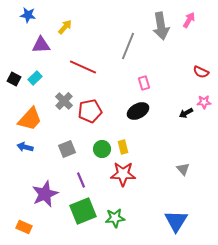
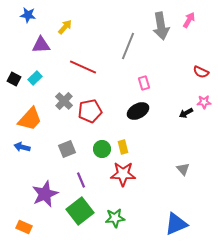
blue arrow: moved 3 px left
green square: moved 3 px left; rotated 16 degrees counterclockwise
blue triangle: moved 3 px down; rotated 35 degrees clockwise
